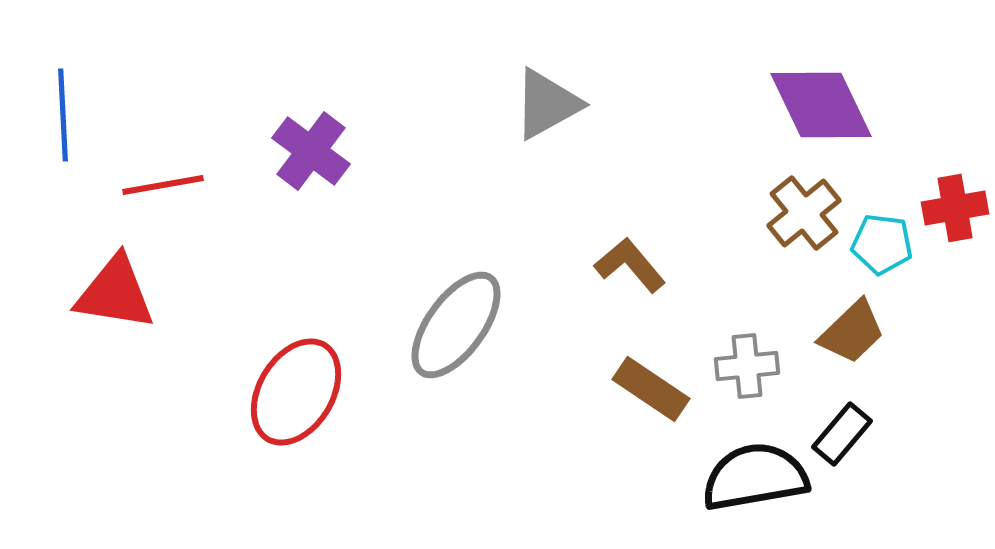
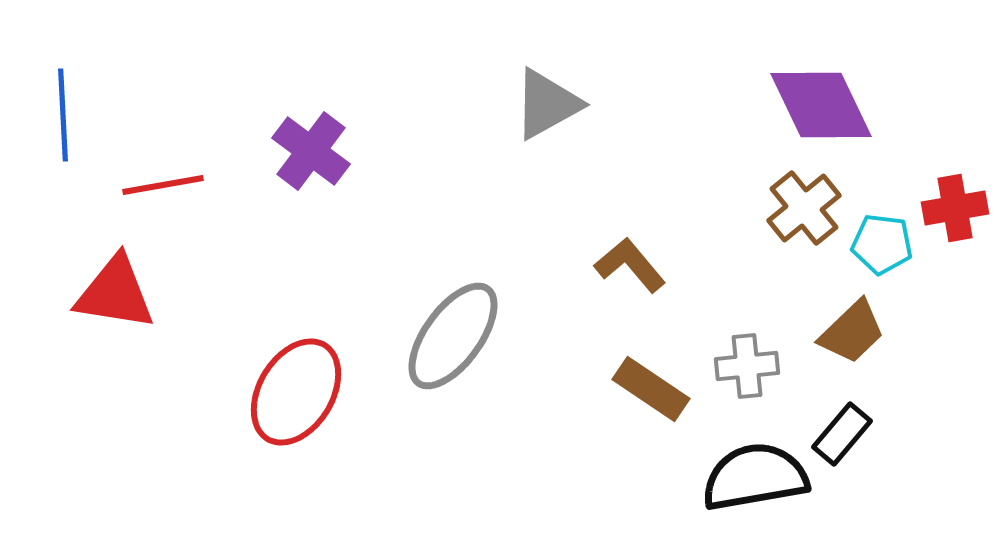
brown cross: moved 5 px up
gray ellipse: moved 3 px left, 11 px down
